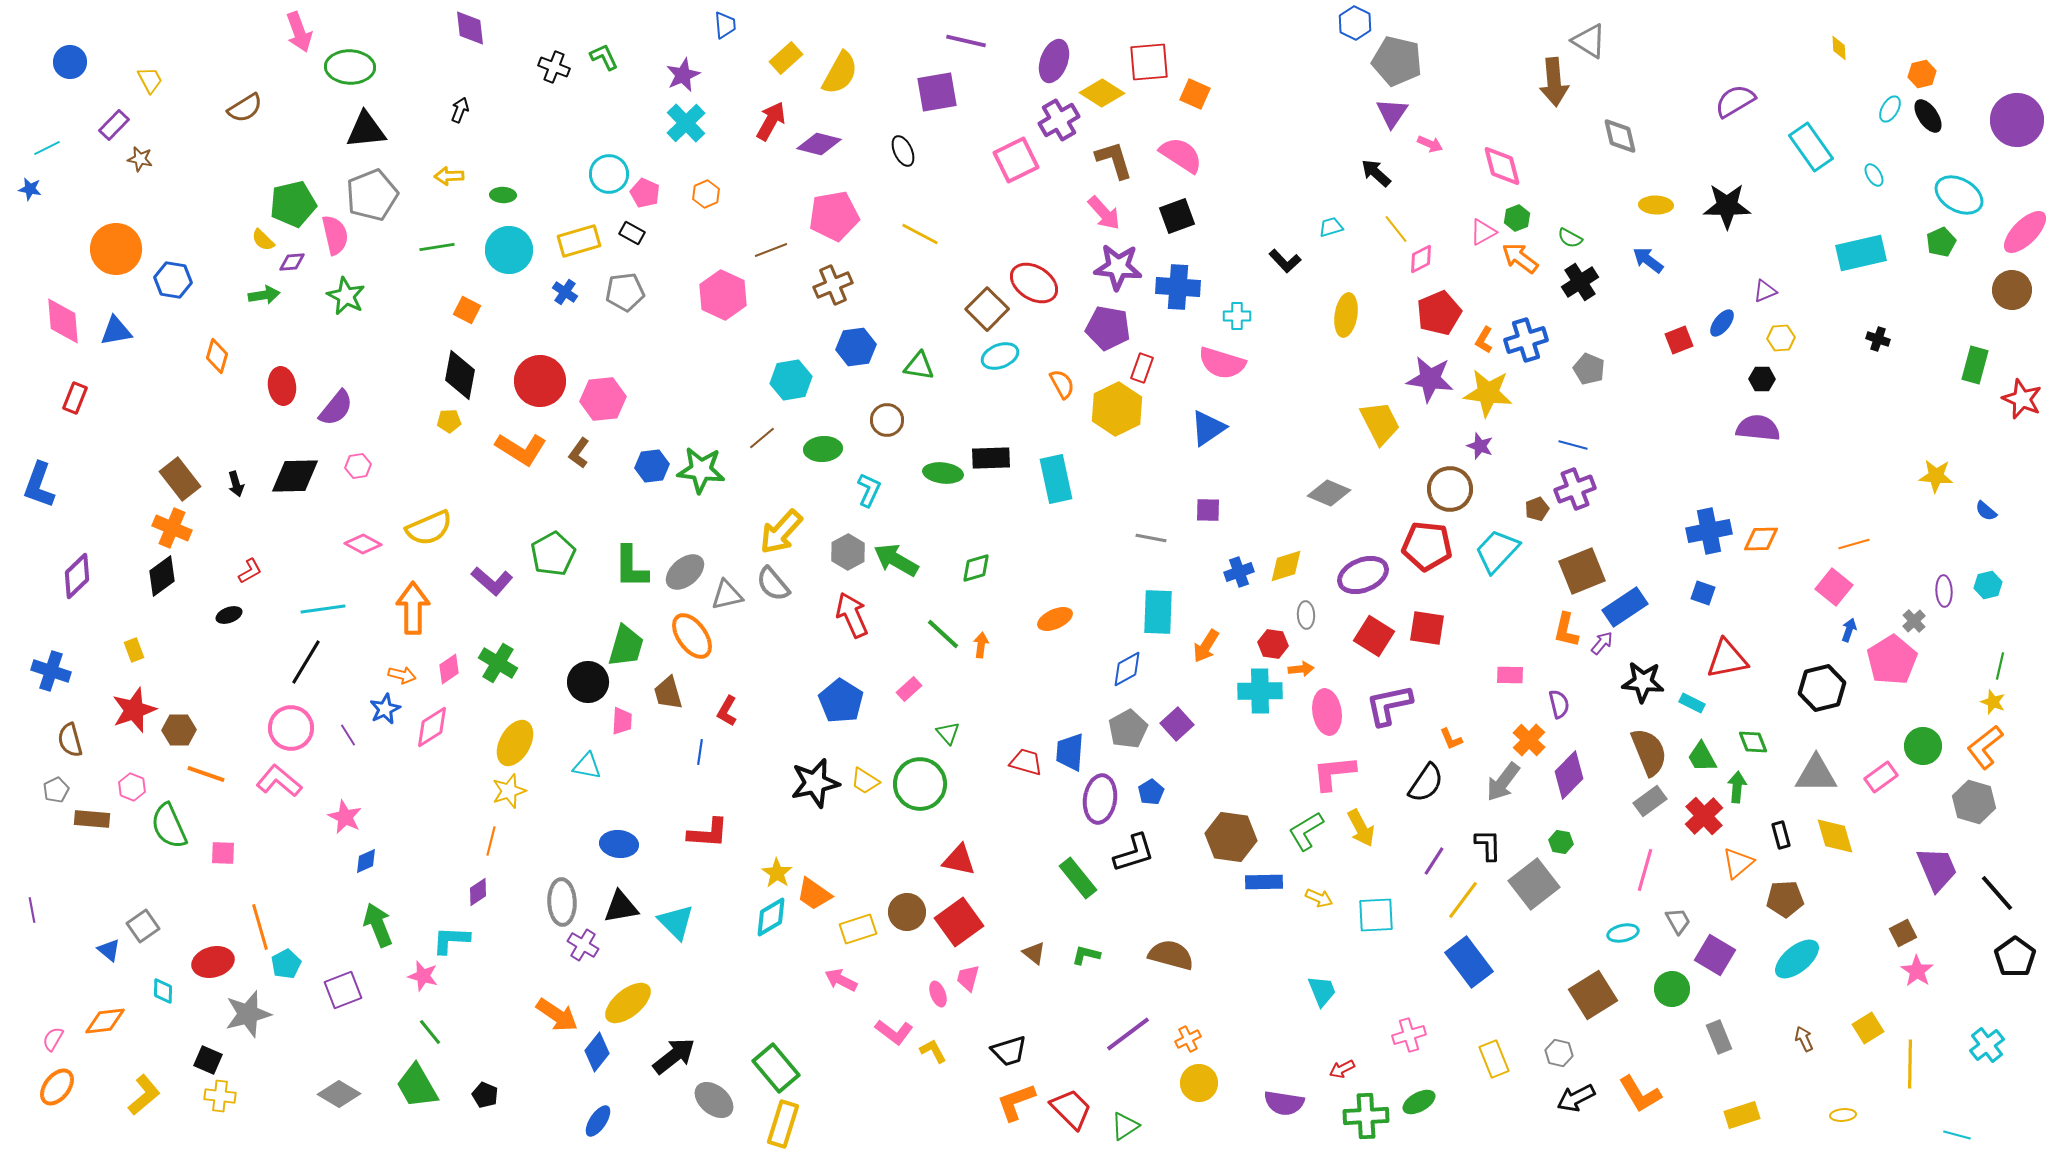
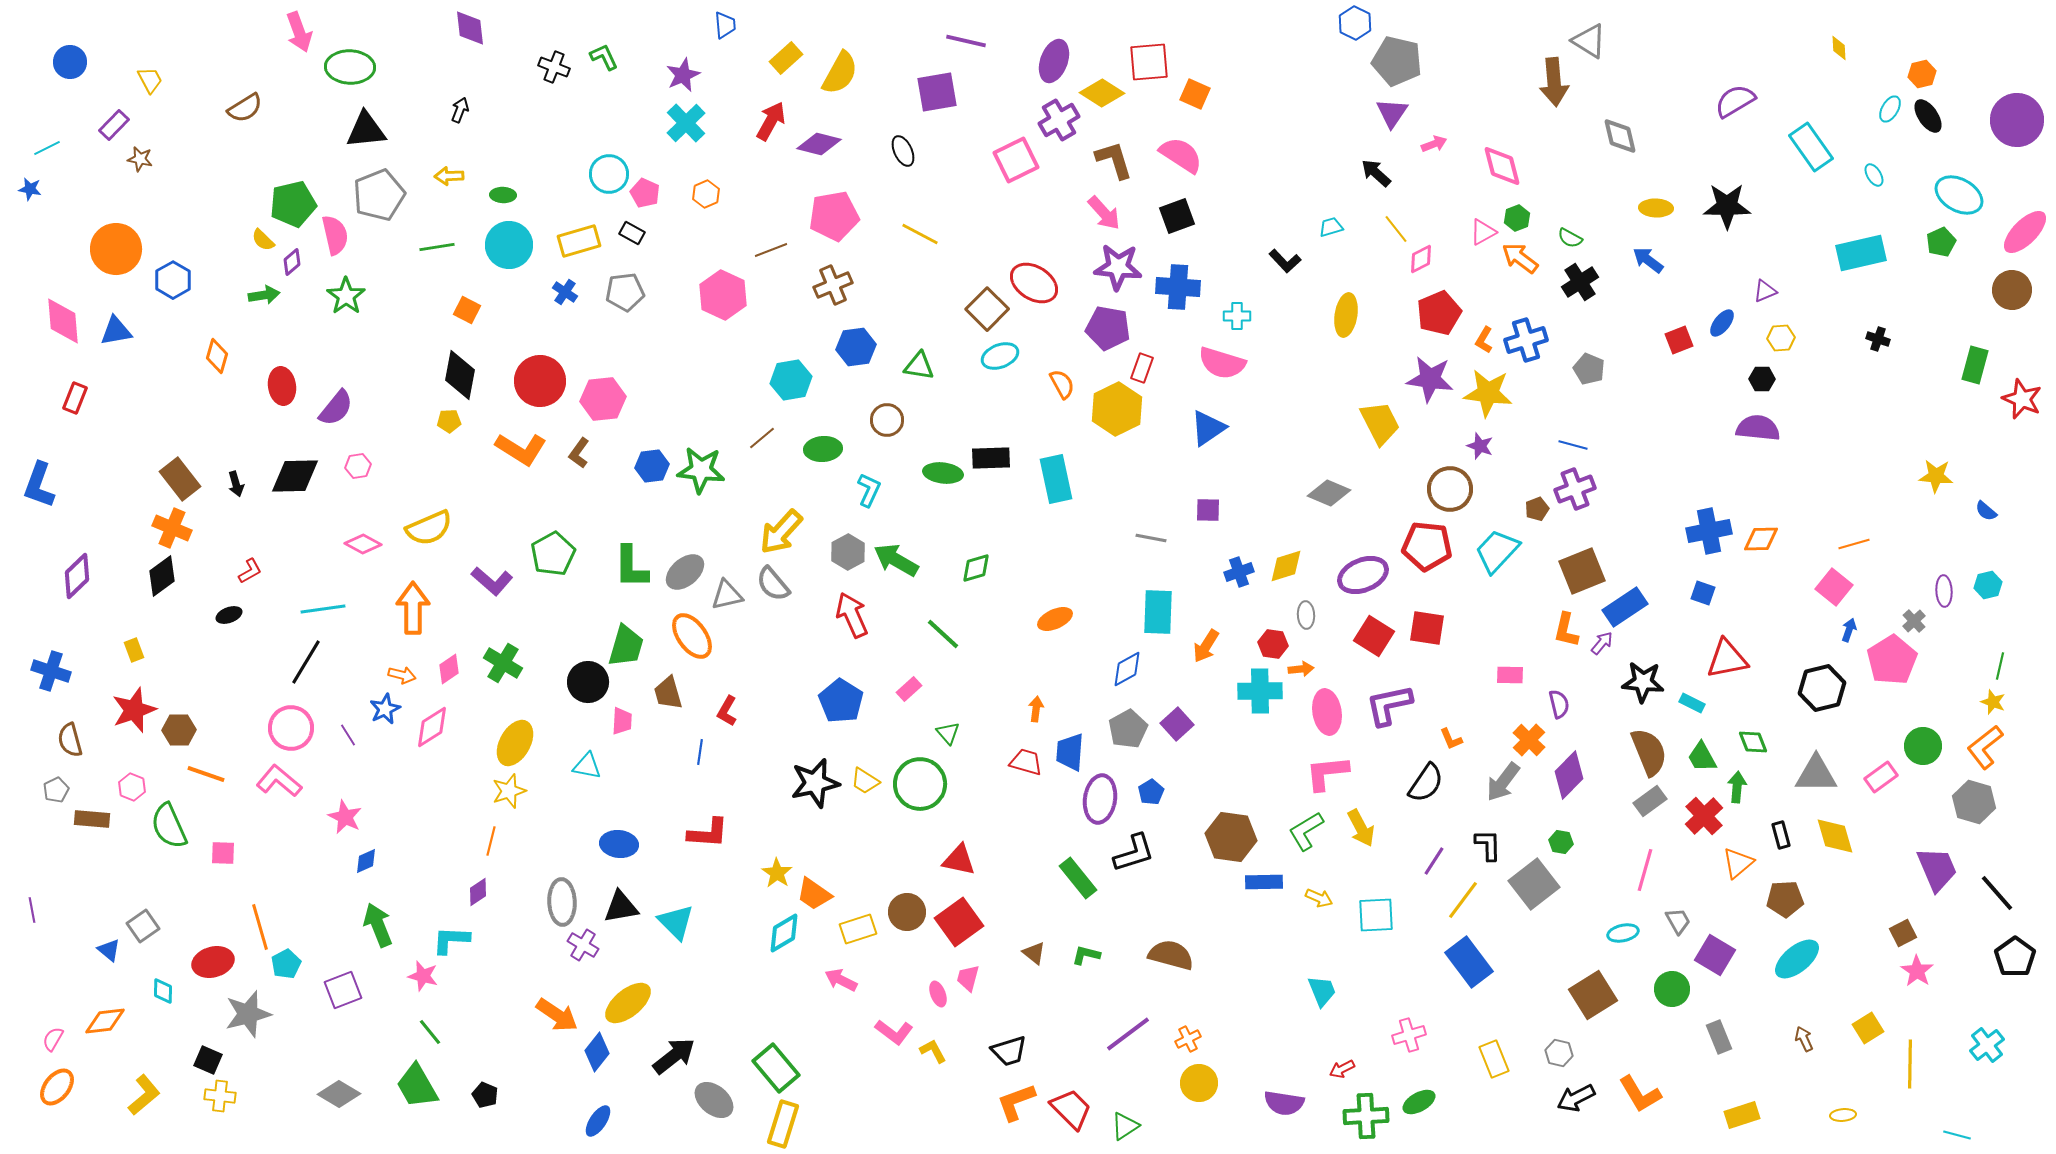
pink arrow at (1430, 144): moved 4 px right; rotated 45 degrees counterclockwise
gray pentagon at (372, 195): moved 7 px right
yellow ellipse at (1656, 205): moved 3 px down
cyan circle at (509, 250): moved 5 px up
purple diamond at (292, 262): rotated 36 degrees counterclockwise
blue hexagon at (173, 280): rotated 21 degrees clockwise
green star at (346, 296): rotated 9 degrees clockwise
orange arrow at (981, 645): moved 55 px right, 64 px down
green cross at (498, 663): moved 5 px right
pink L-shape at (1334, 773): moved 7 px left
cyan diamond at (771, 917): moved 13 px right, 16 px down
